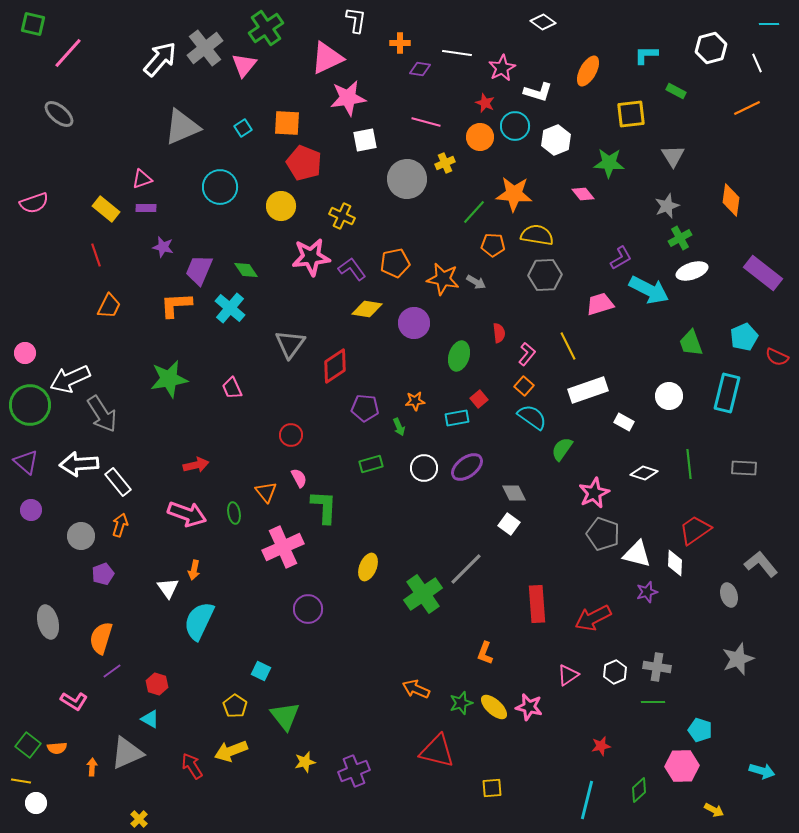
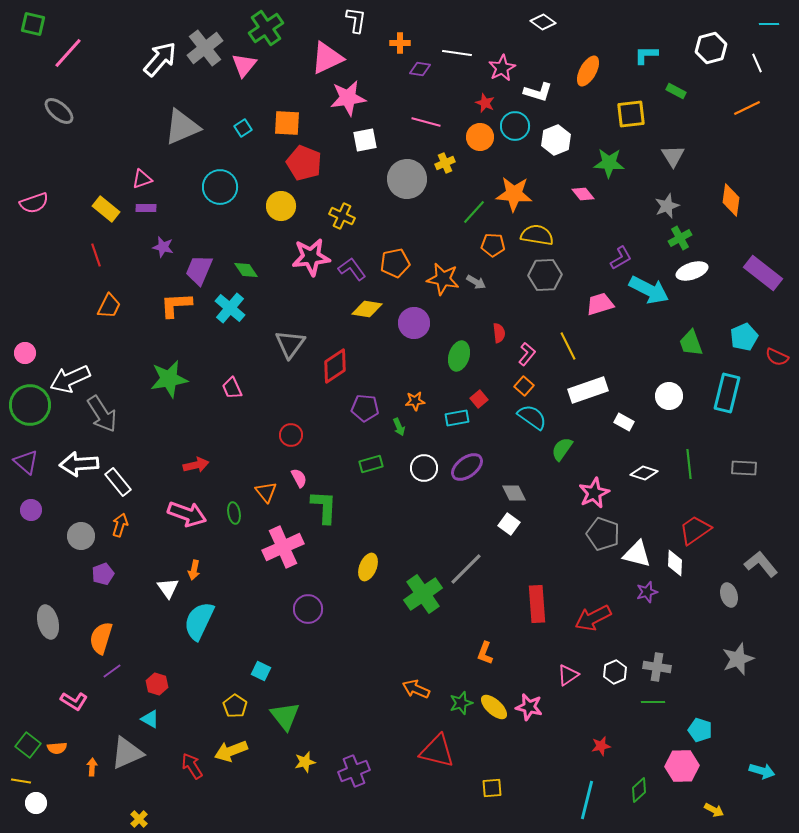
gray ellipse at (59, 114): moved 3 px up
